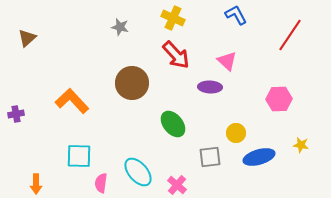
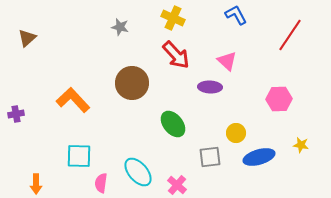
orange L-shape: moved 1 px right, 1 px up
